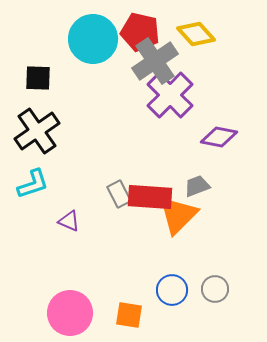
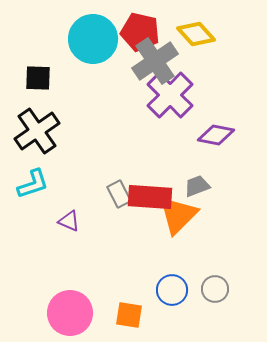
purple diamond: moved 3 px left, 2 px up
